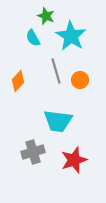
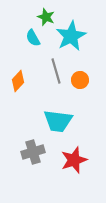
green star: moved 1 px down
cyan star: rotated 12 degrees clockwise
